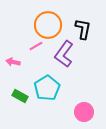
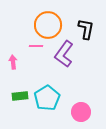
black L-shape: moved 3 px right
pink line: rotated 32 degrees clockwise
pink arrow: rotated 72 degrees clockwise
cyan pentagon: moved 10 px down
green rectangle: rotated 35 degrees counterclockwise
pink circle: moved 3 px left
